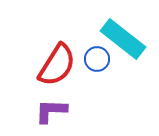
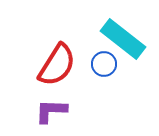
blue circle: moved 7 px right, 5 px down
